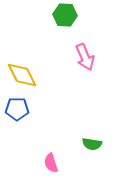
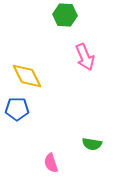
yellow diamond: moved 5 px right, 1 px down
